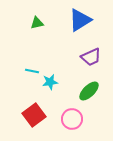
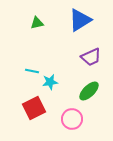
red square: moved 7 px up; rotated 10 degrees clockwise
